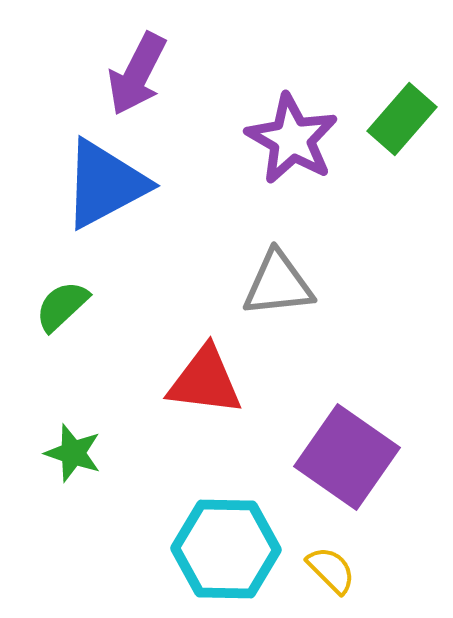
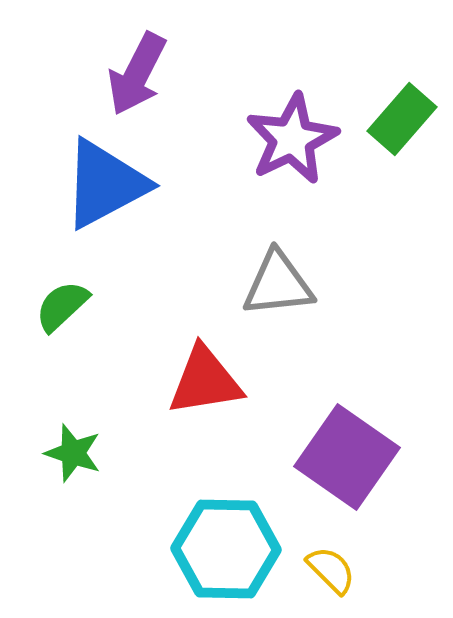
purple star: rotated 16 degrees clockwise
red triangle: rotated 16 degrees counterclockwise
